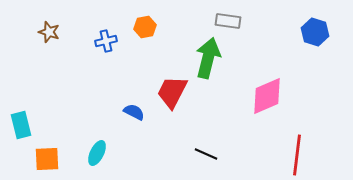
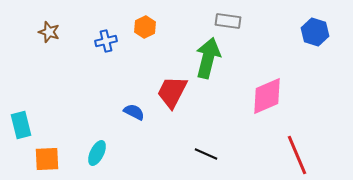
orange hexagon: rotated 15 degrees counterclockwise
red line: rotated 30 degrees counterclockwise
